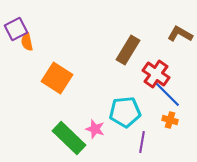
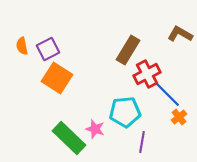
purple square: moved 32 px right, 20 px down
orange semicircle: moved 5 px left, 4 px down
red cross: moved 9 px left; rotated 28 degrees clockwise
orange cross: moved 9 px right, 3 px up; rotated 35 degrees clockwise
